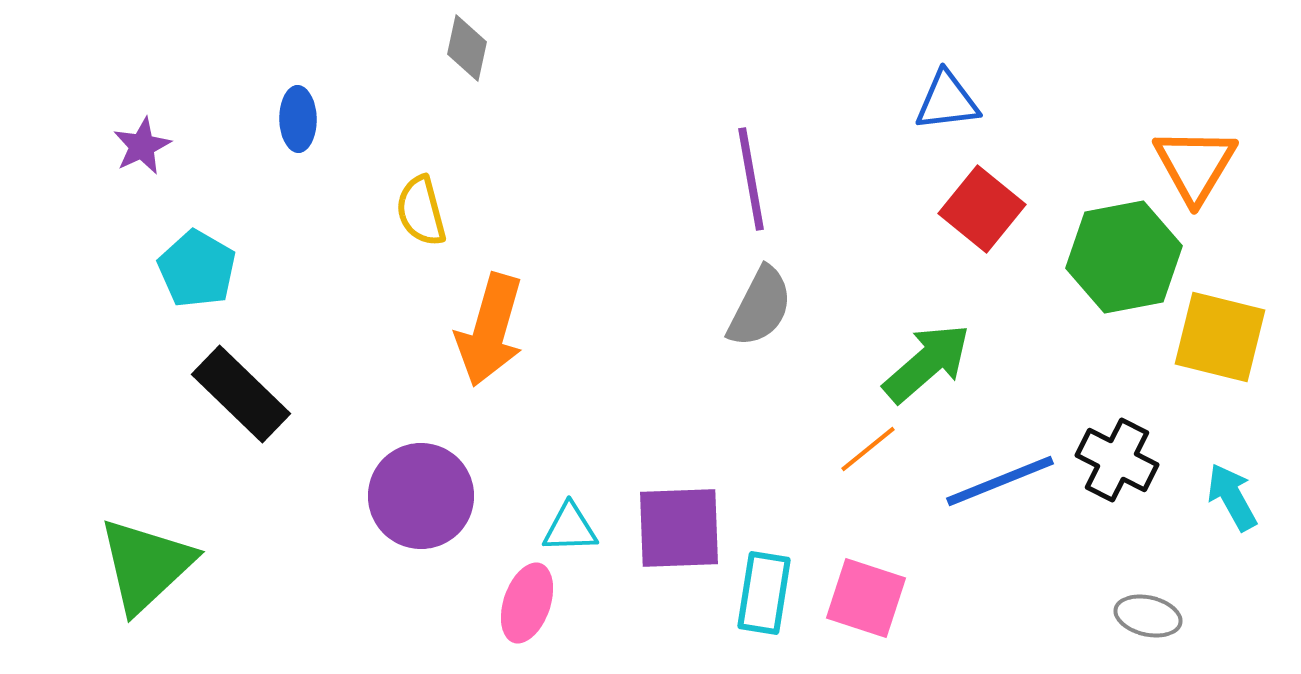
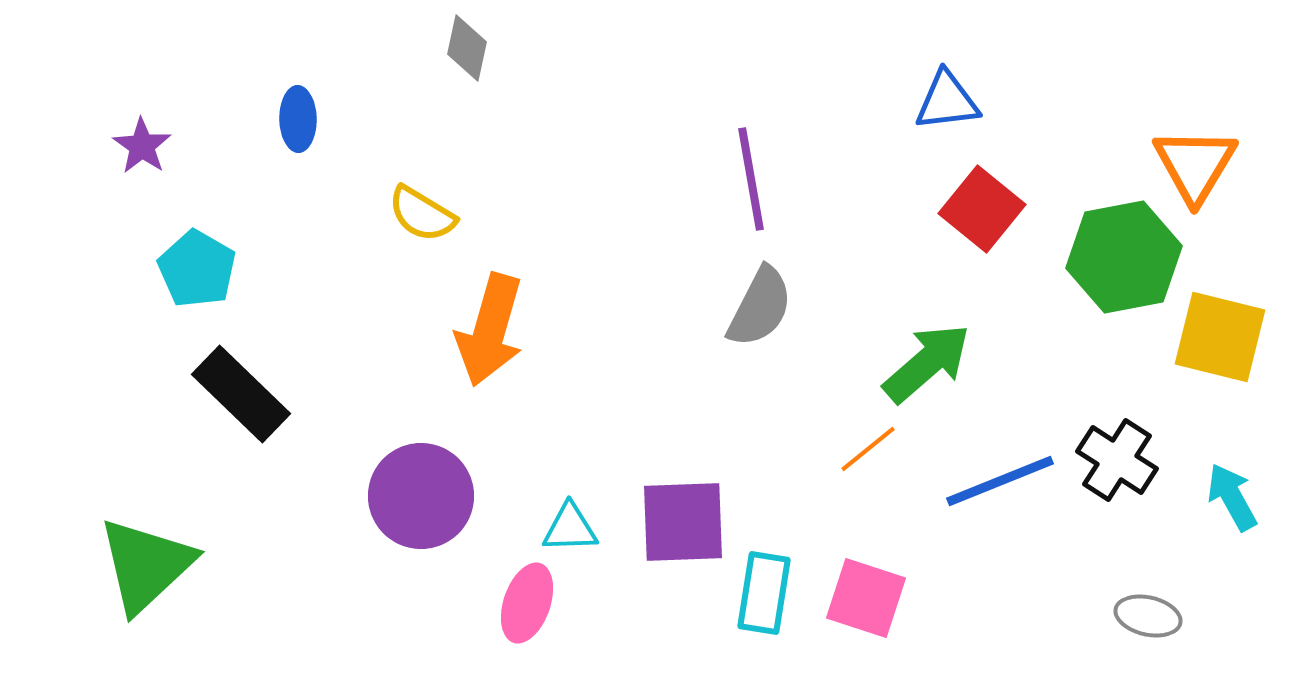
purple star: rotated 12 degrees counterclockwise
yellow semicircle: moved 1 px right, 3 px down; rotated 44 degrees counterclockwise
black cross: rotated 6 degrees clockwise
purple square: moved 4 px right, 6 px up
